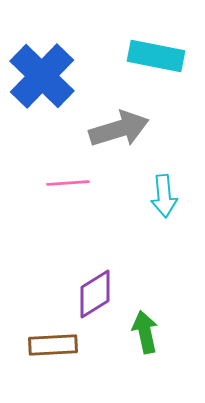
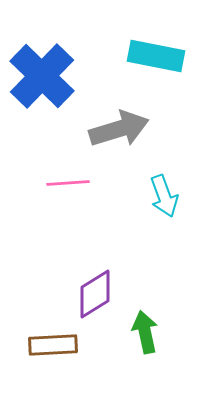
cyan arrow: rotated 15 degrees counterclockwise
